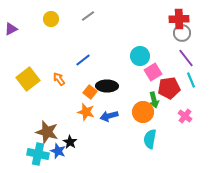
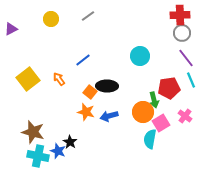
red cross: moved 1 px right, 4 px up
pink square: moved 8 px right, 51 px down
brown star: moved 14 px left
cyan cross: moved 2 px down
